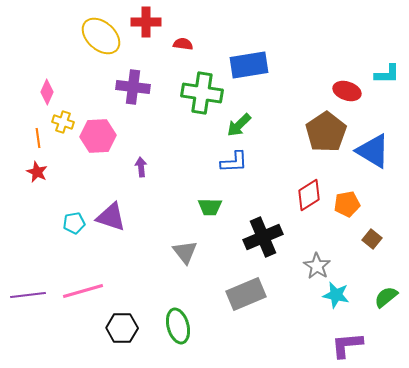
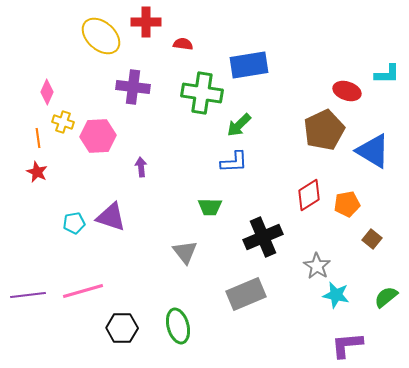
brown pentagon: moved 2 px left, 2 px up; rotated 9 degrees clockwise
